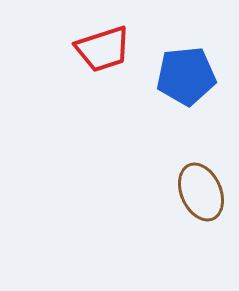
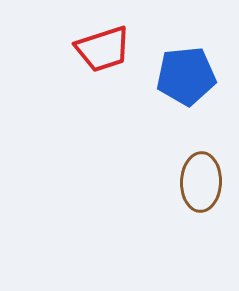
brown ellipse: moved 10 px up; rotated 26 degrees clockwise
